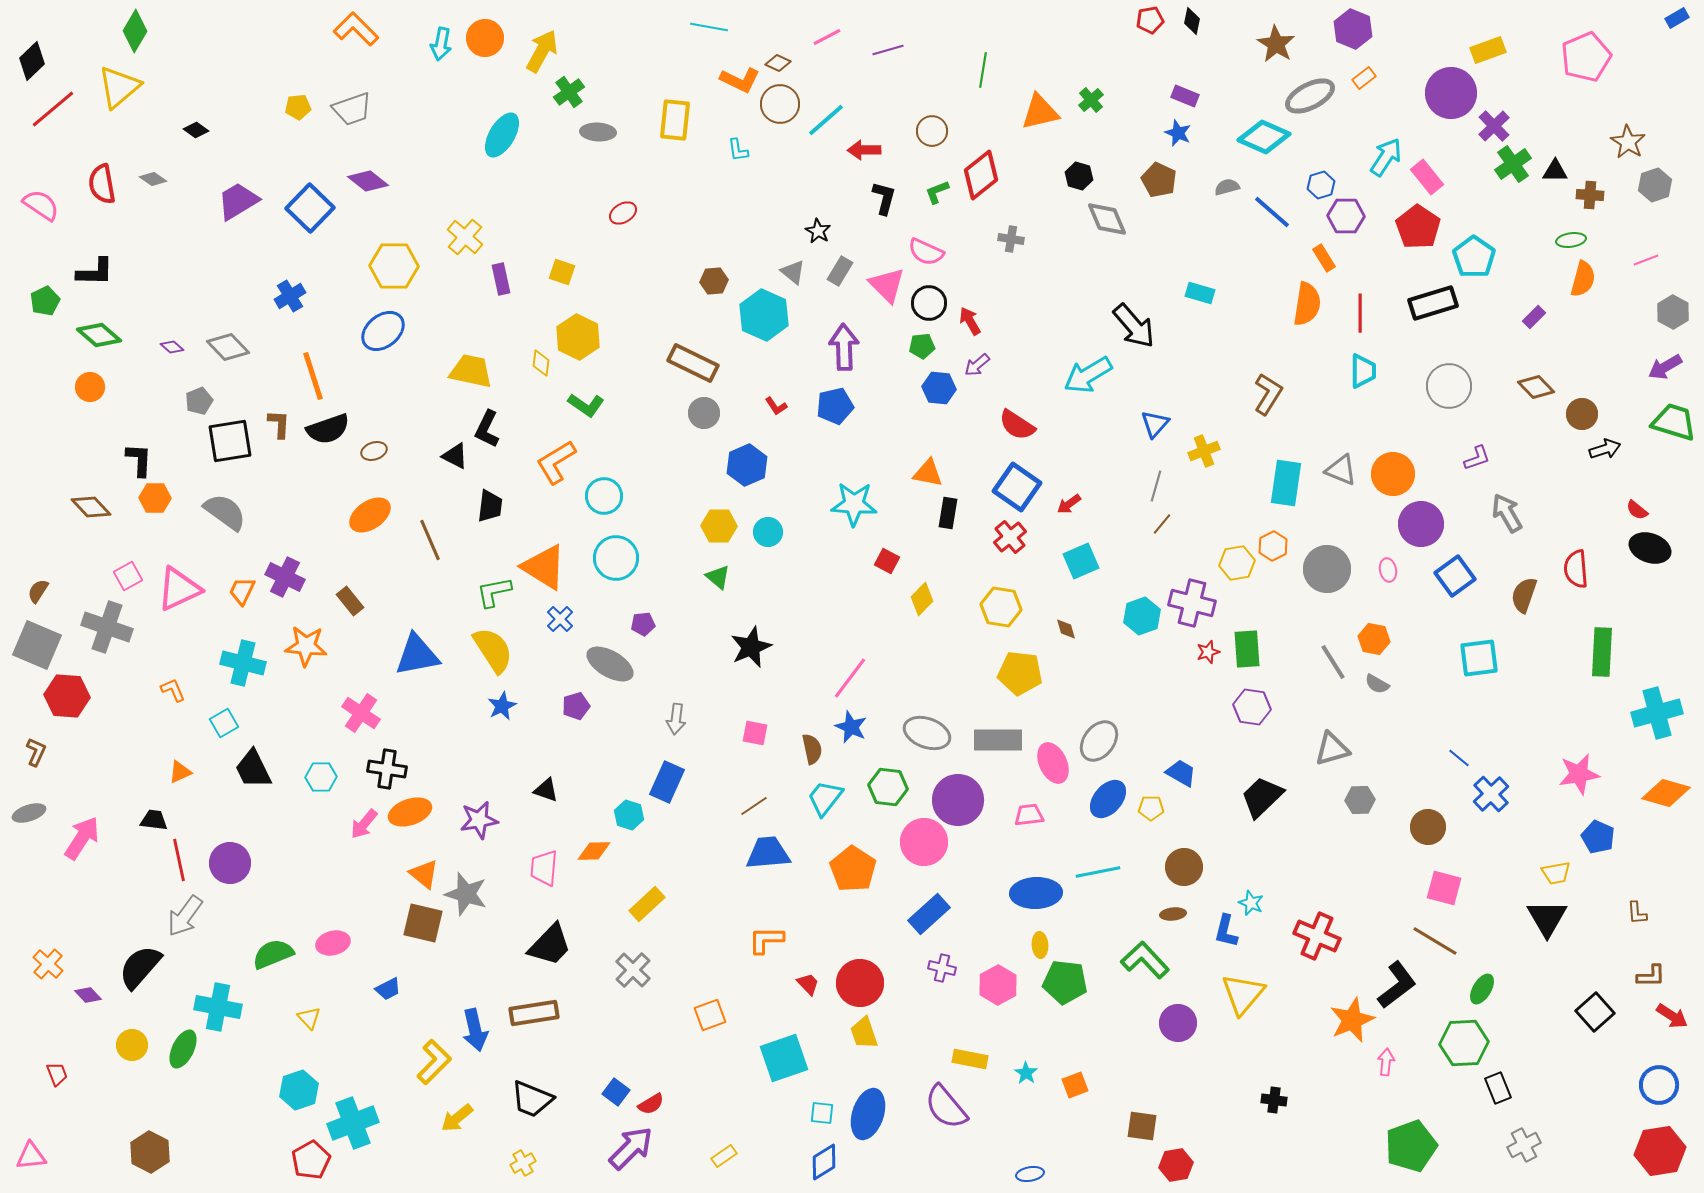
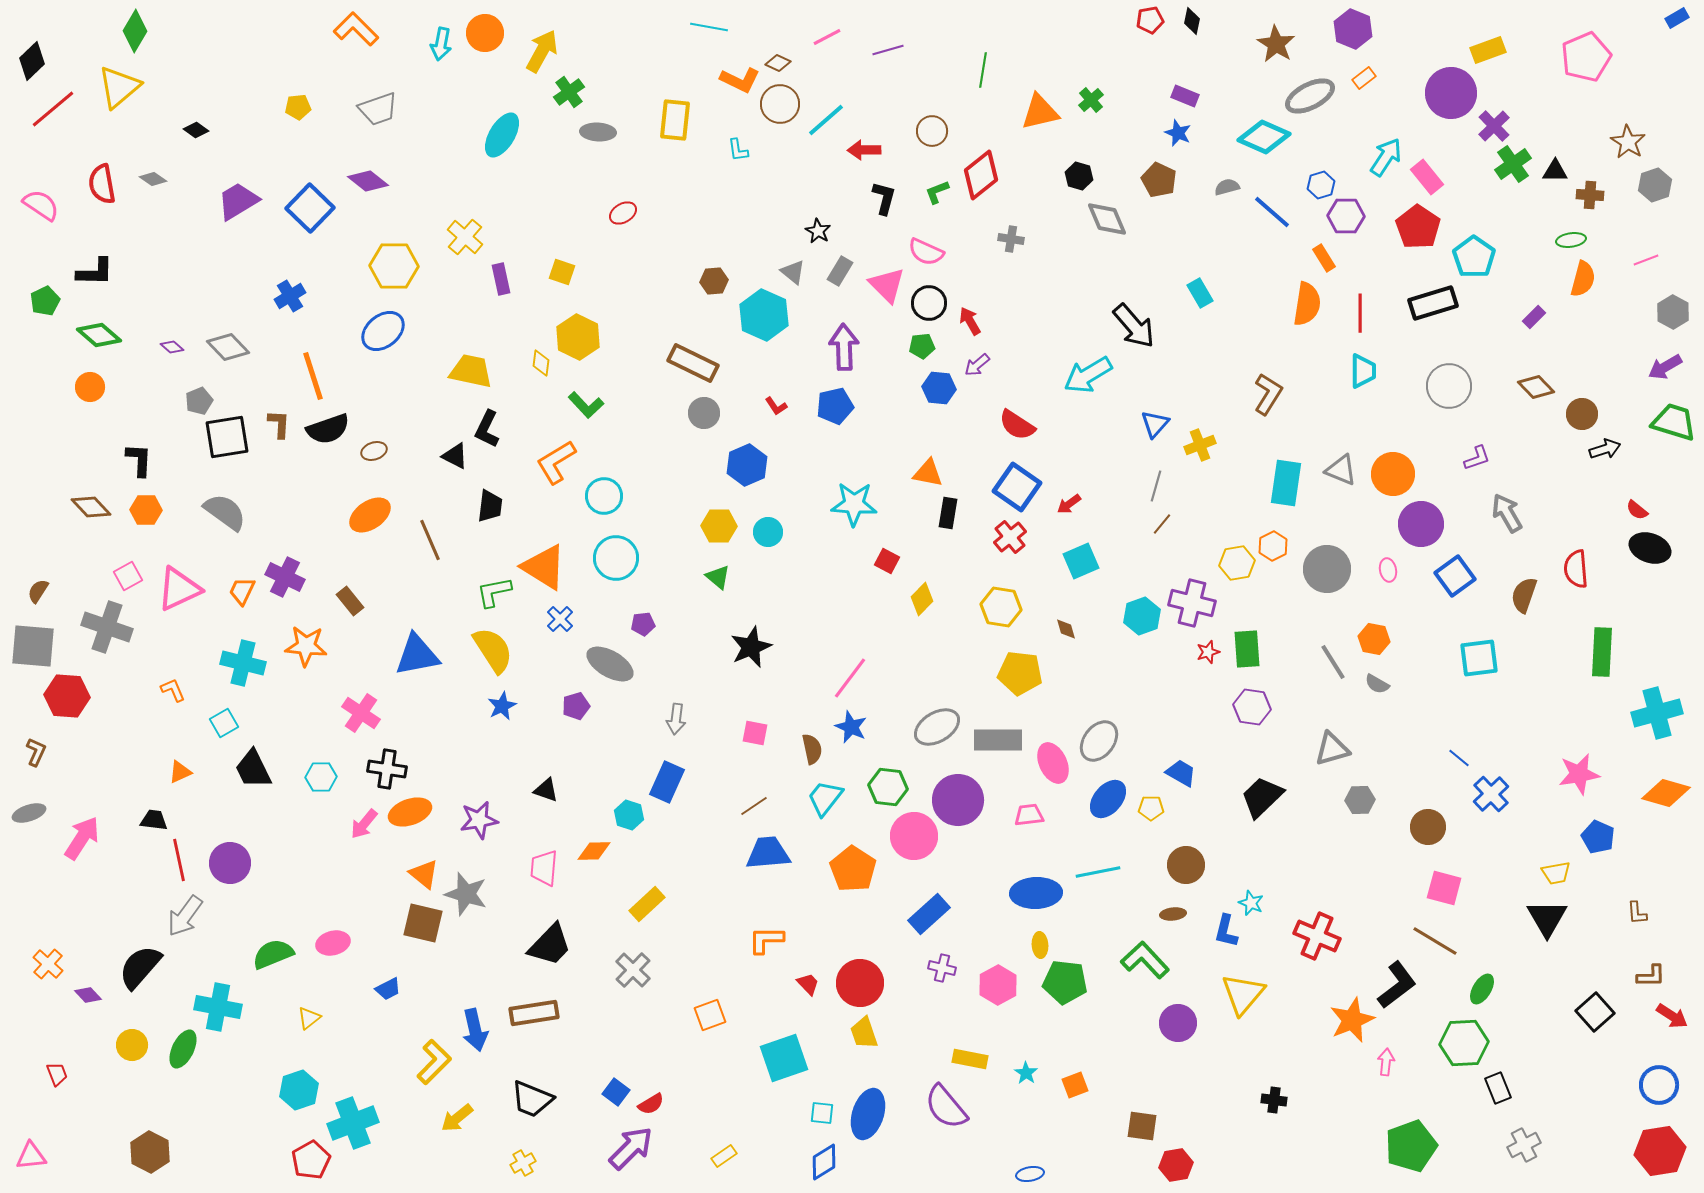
orange circle at (485, 38): moved 5 px up
gray trapezoid at (352, 109): moved 26 px right
cyan rectangle at (1200, 293): rotated 44 degrees clockwise
green L-shape at (586, 405): rotated 12 degrees clockwise
black square at (230, 441): moved 3 px left, 4 px up
yellow cross at (1204, 451): moved 4 px left, 6 px up
orange hexagon at (155, 498): moved 9 px left, 12 px down
gray square at (37, 645): moved 4 px left, 1 px down; rotated 18 degrees counterclockwise
gray ellipse at (927, 733): moved 10 px right, 6 px up; rotated 51 degrees counterclockwise
pink circle at (924, 842): moved 10 px left, 6 px up
brown circle at (1184, 867): moved 2 px right, 2 px up
yellow triangle at (309, 1018): rotated 35 degrees clockwise
